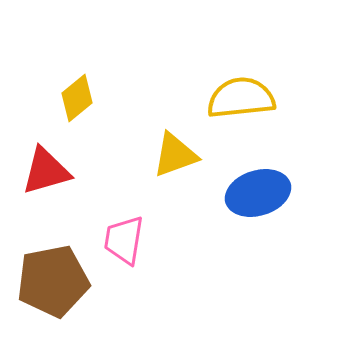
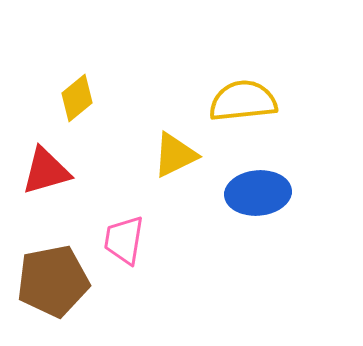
yellow semicircle: moved 2 px right, 3 px down
yellow triangle: rotated 6 degrees counterclockwise
blue ellipse: rotated 12 degrees clockwise
